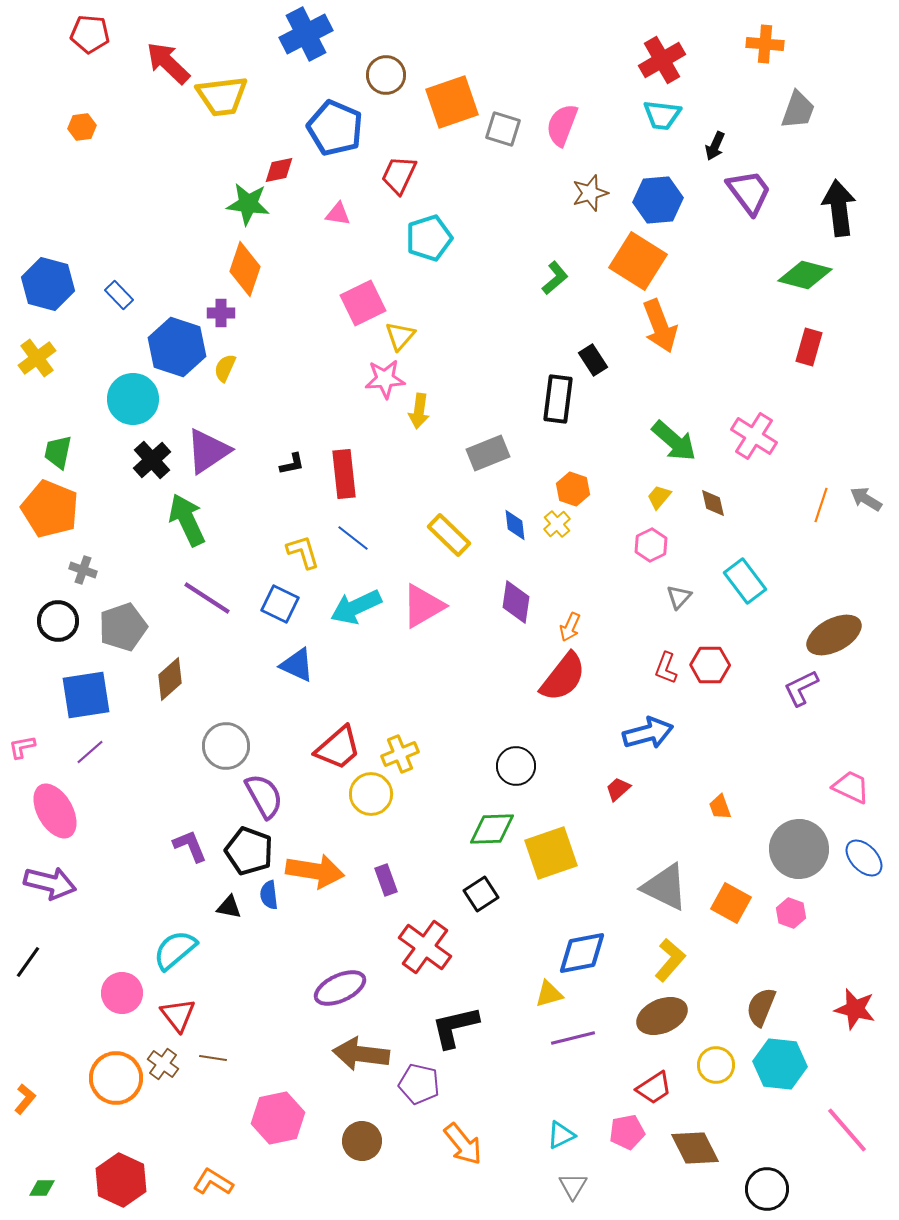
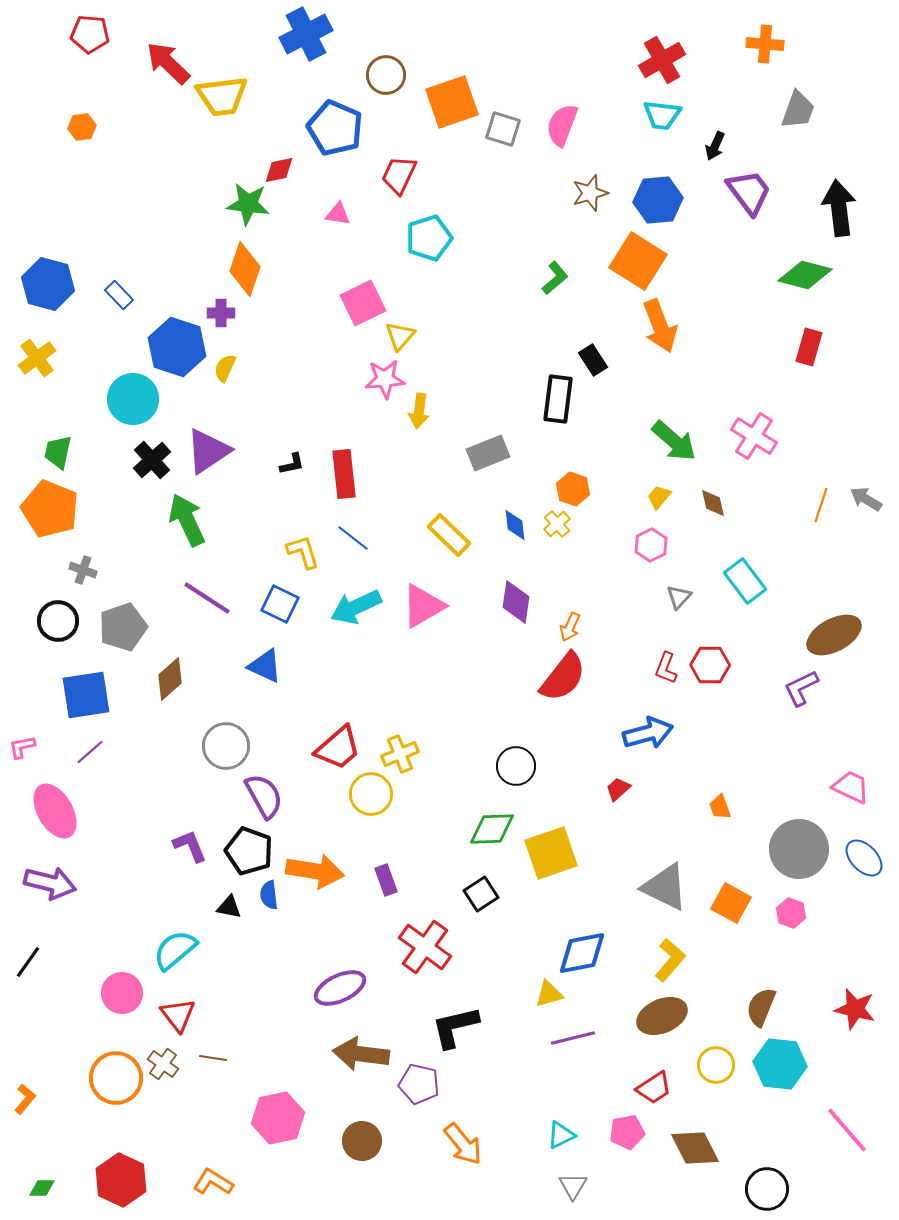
blue triangle at (297, 665): moved 32 px left, 1 px down
